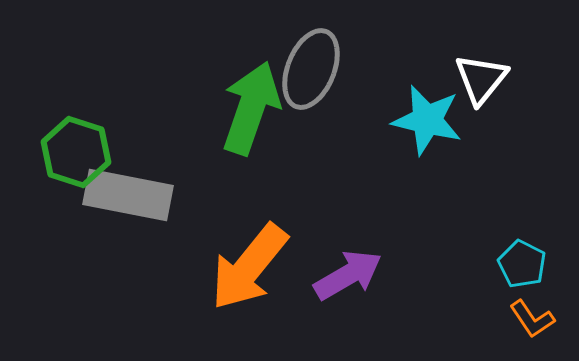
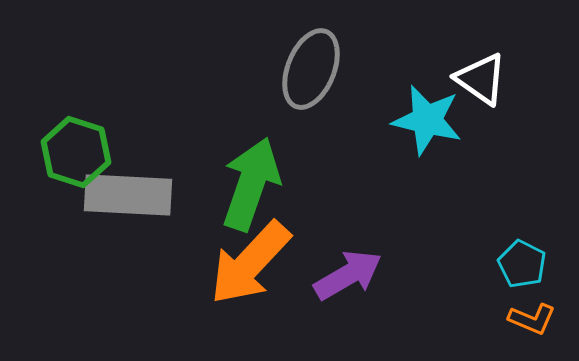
white triangle: rotated 34 degrees counterclockwise
green arrow: moved 76 px down
gray rectangle: rotated 8 degrees counterclockwise
orange arrow: moved 1 px right, 4 px up; rotated 4 degrees clockwise
orange L-shape: rotated 33 degrees counterclockwise
